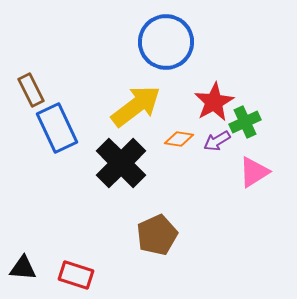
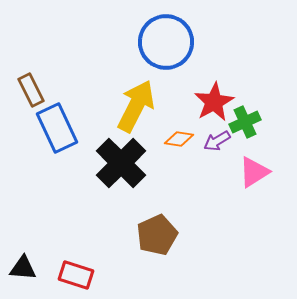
yellow arrow: rotated 26 degrees counterclockwise
